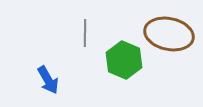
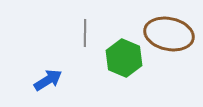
green hexagon: moved 2 px up
blue arrow: rotated 92 degrees counterclockwise
